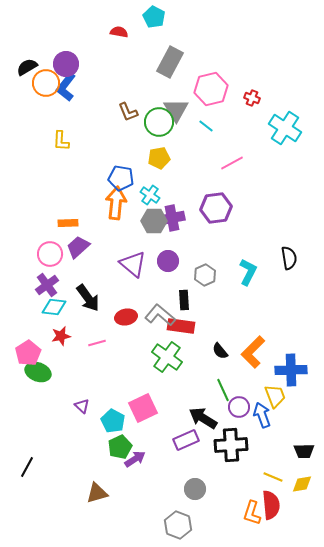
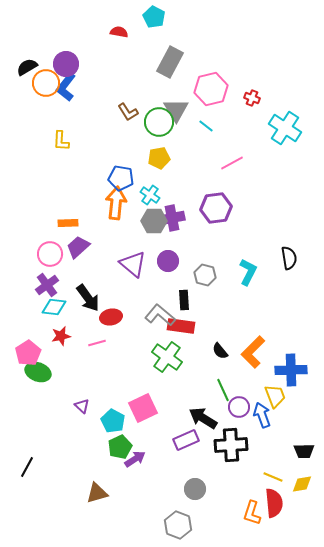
brown L-shape at (128, 112): rotated 10 degrees counterclockwise
gray hexagon at (205, 275): rotated 20 degrees counterclockwise
red ellipse at (126, 317): moved 15 px left
red semicircle at (271, 505): moved 3 px right, 2 px up
